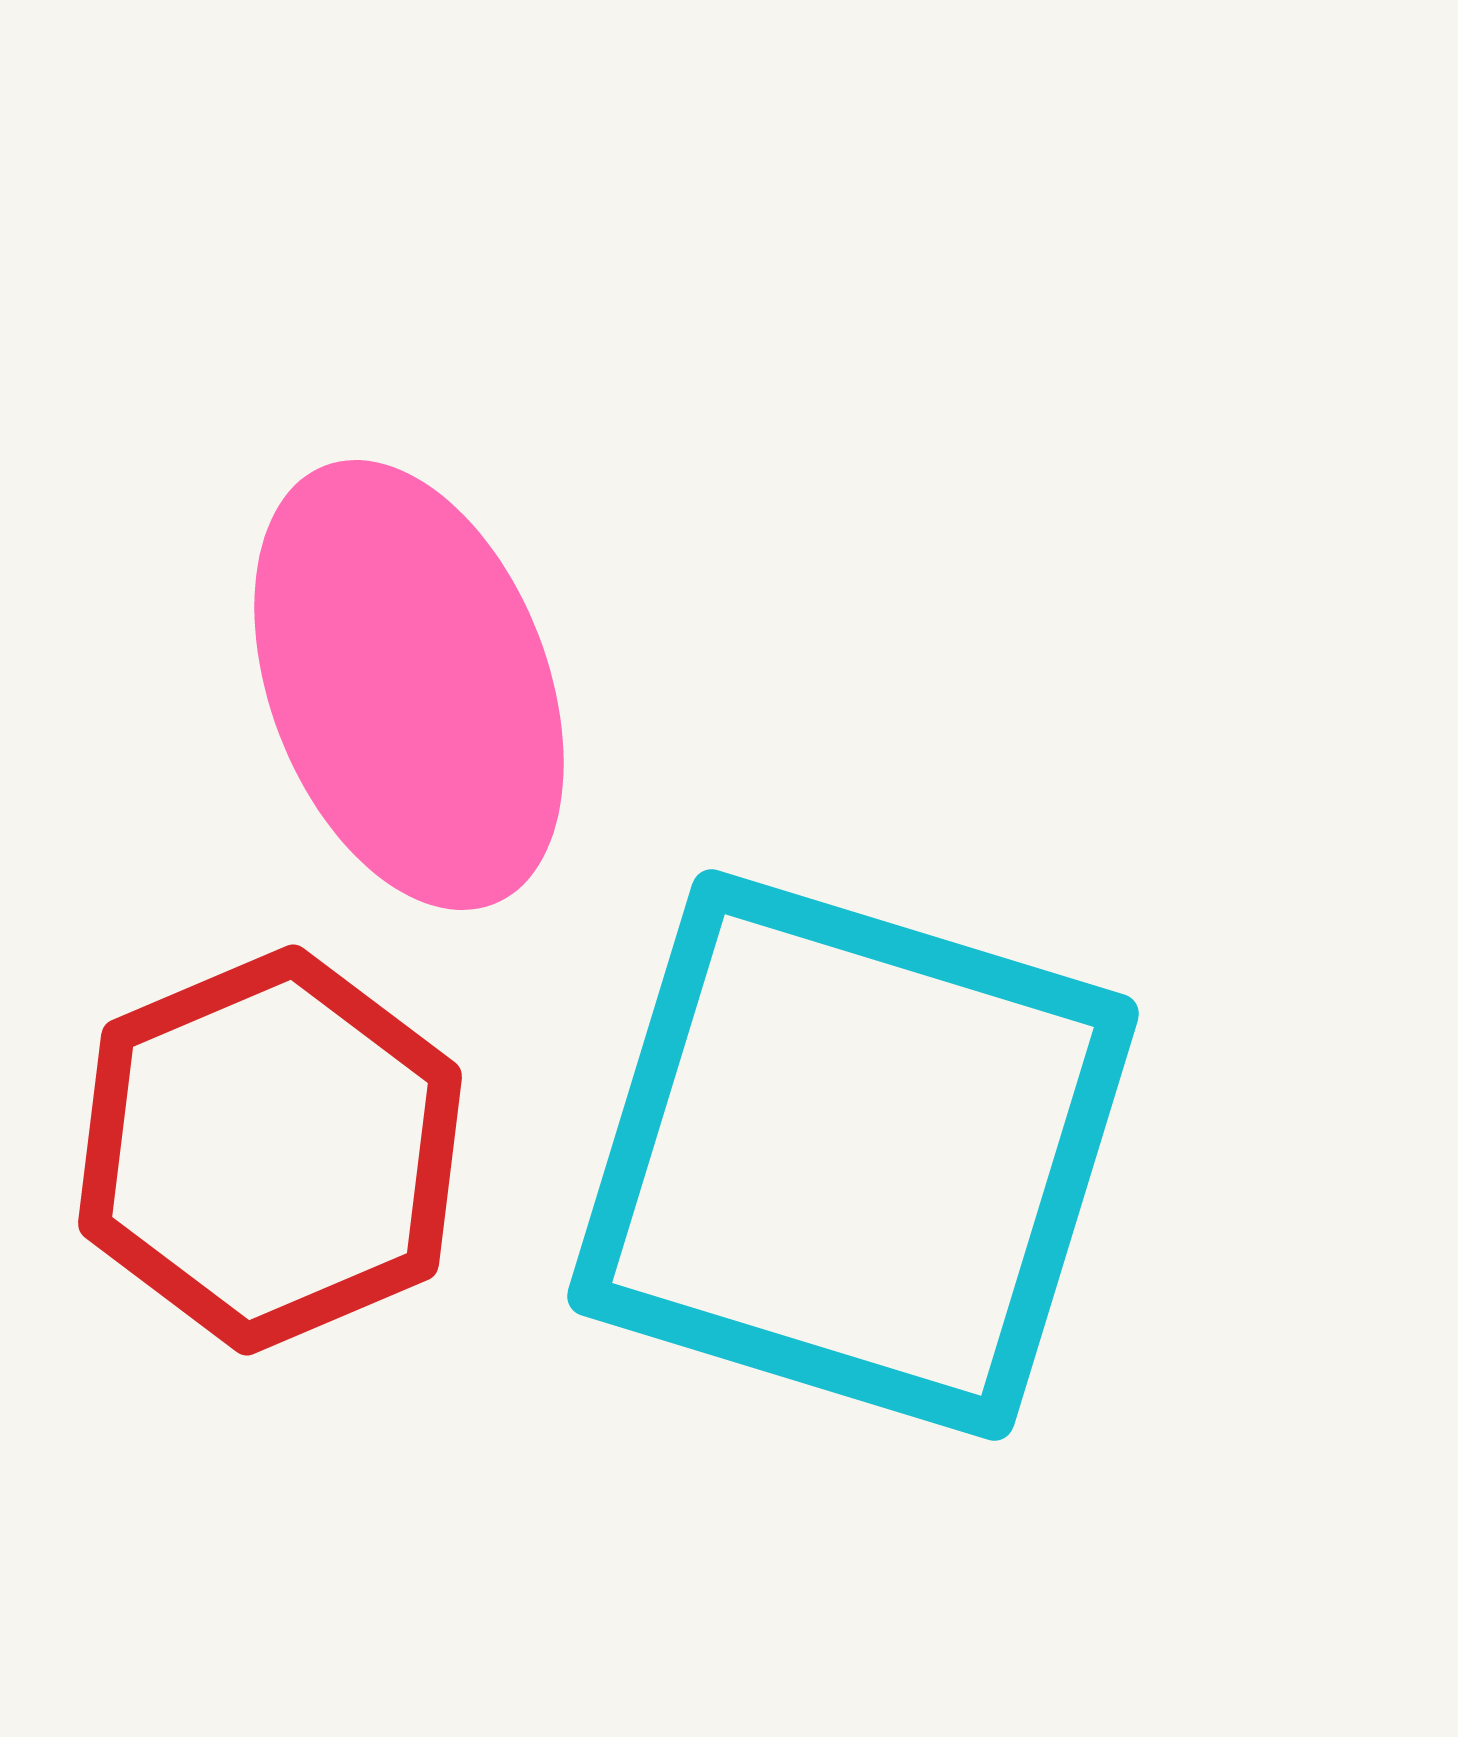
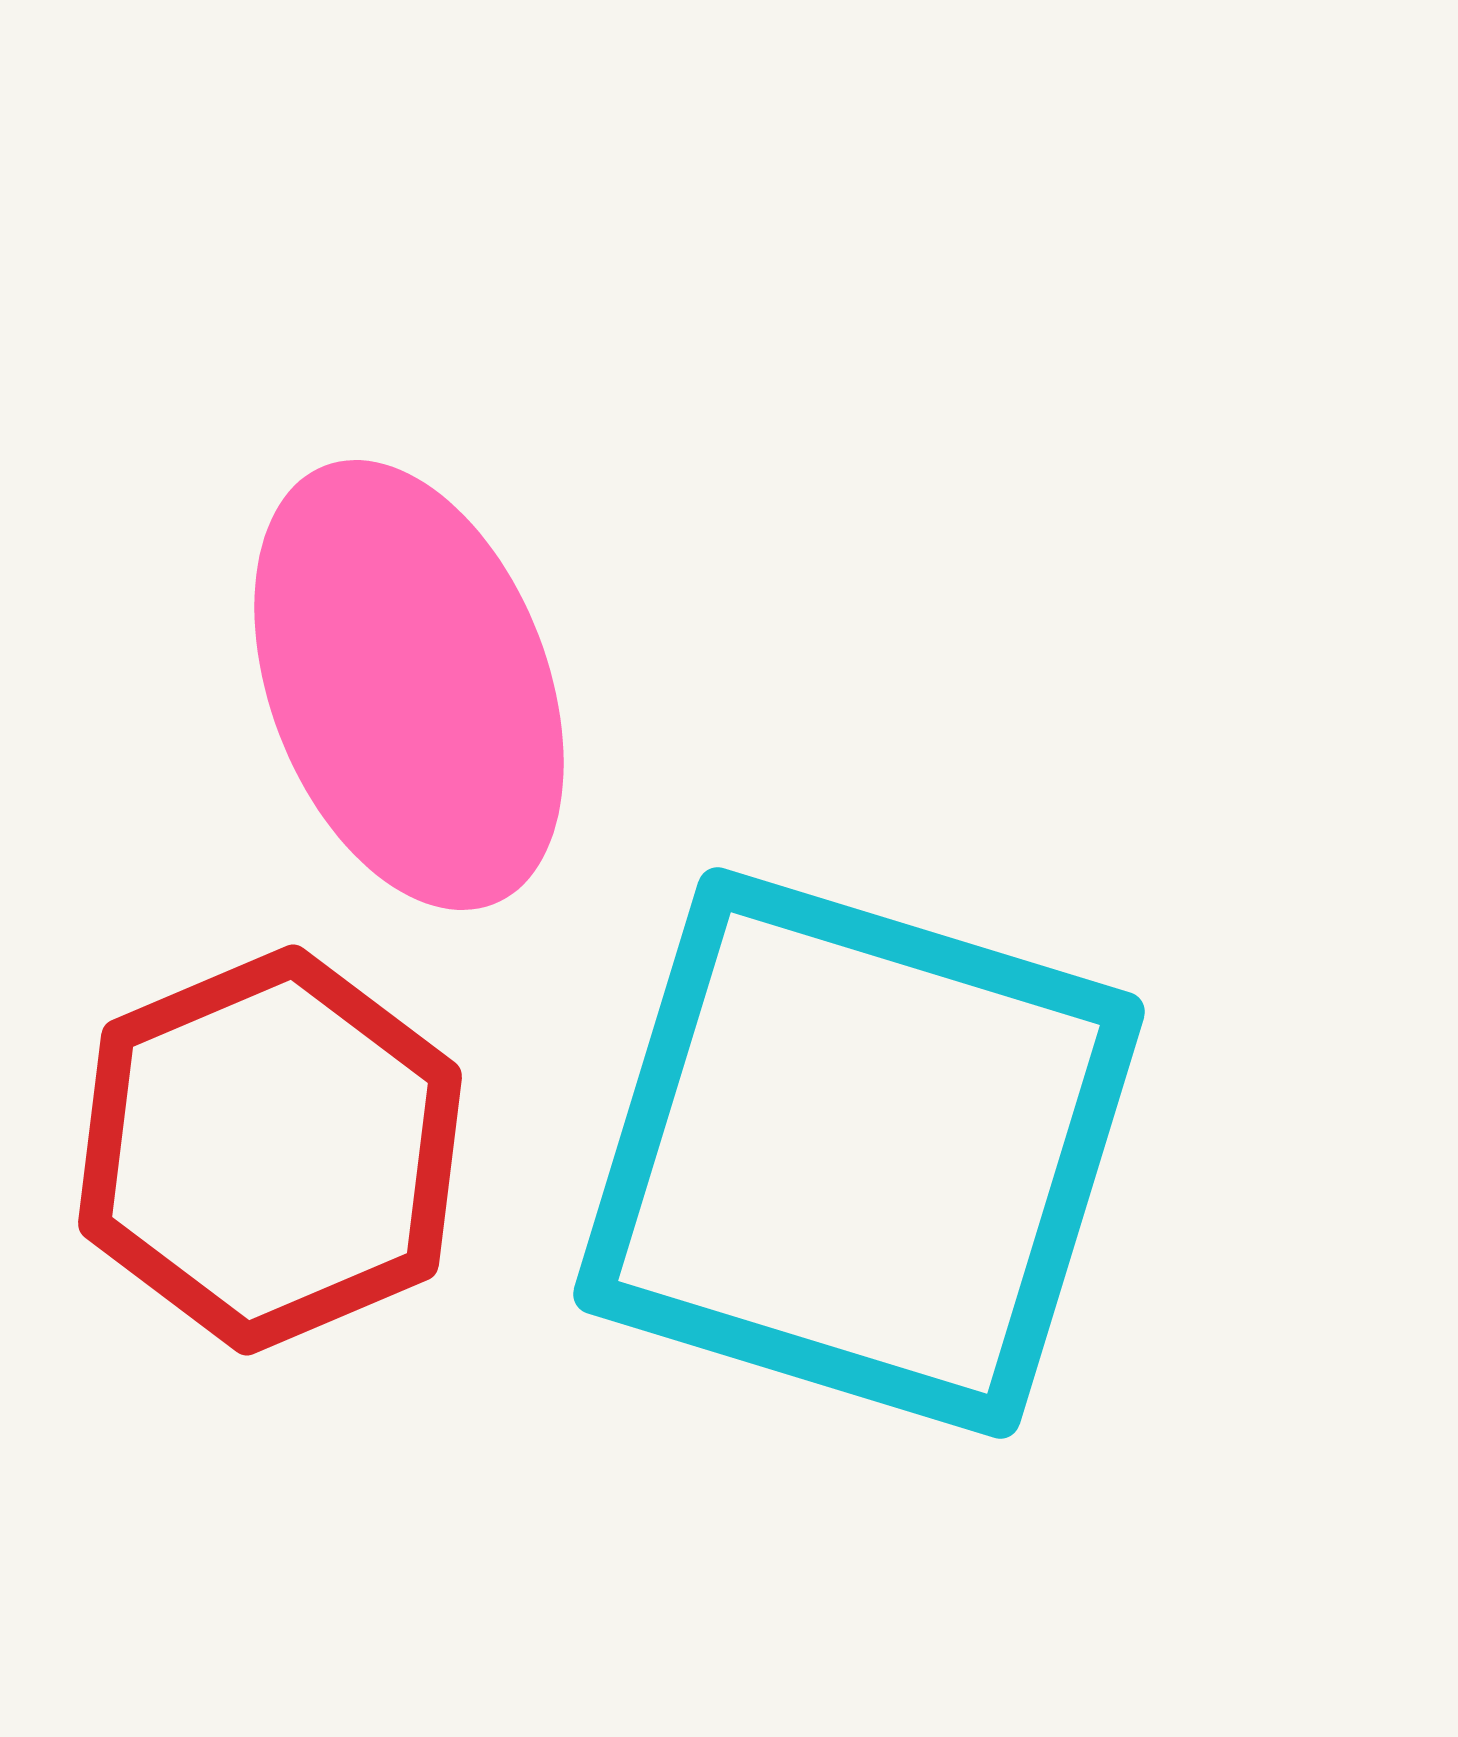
cyan square: moved 6 px right, 2 px up
